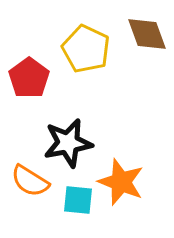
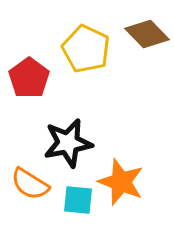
brown diamond: rotated 24 degrees counterclockwise
orange semicircle: moved 3 px down
